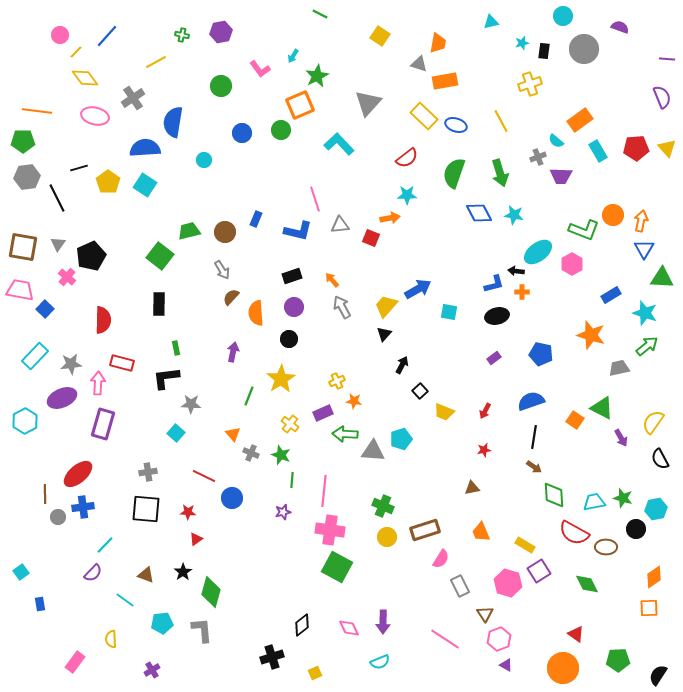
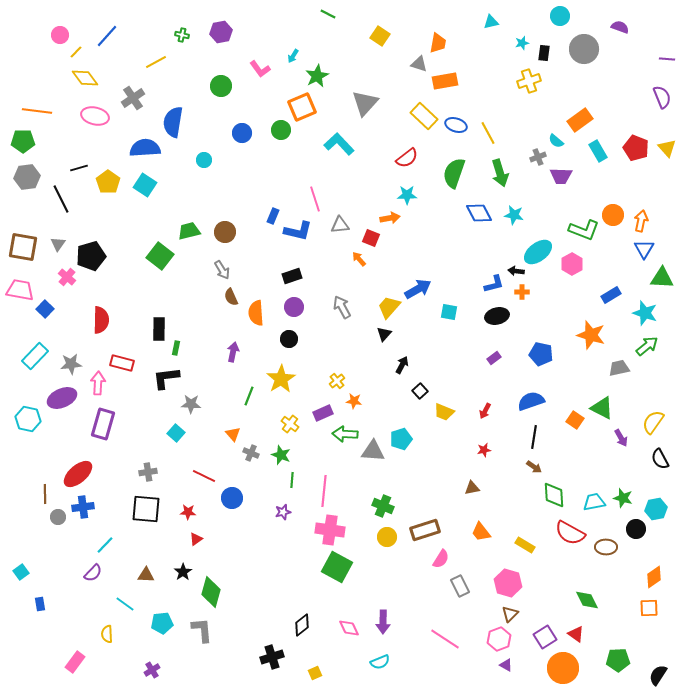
green line at (320, 14): moved 8 px right
cyan circle at (563, 16): moved 3 px left
black rectangle at (544, 51): moved 2 px down
yellow cross at (530, 84): moved 1 px left, 3 px up
gray triangle at (368, 103): moved 3 px left
orange square at (300, 105): moved 2 px right, 2 px down
yellow line at (501, 121): moved 13 px left, 12 px down
red pentagon at (636, 148): rotated 25 degrees clockwise
black line at (57, 198): moved 4 px right, 1 px down
blue rectangle at (256, 219): moved 17 px right, 3 px up
black pentagon at (91, 256): rotated 8 degrees clockwise
orange arrow at (332, 280): moved 27 px right, 21 px up
brown semicircle at (231, 297): rotated 66 degrees counterclockwise
black rectangle at (159, 304): moved 25 px down
yellow trapezoid at (386, 306): moved 3 px right, 1 px down
red semicircle at (103, 320): moved 2 px left
green rectangle at (176, 348): rotated 24 degrees clockwise
yellow cross at (337, 381): rotated 14 degrees counterclockwise
cyan hexagon at (25, 421): moved 3 px right, 2 px up; rotated 20 degrees counterclockwise
orange trapezoid at (481, 532): rotated 15 degrees counterclockwise
red semicircle at (574, 533): moved 4 px left
purple square at (539, 571): moved 6 px right, 66 px down
brown triangle at (146, 575): rotated 18 degrees counterclockwise
green diamond at (587, 584): moved 16 px down
cyan line at (125, 600): moved 4 px down
brown triangle at (485, 614): moved 25 px right; rotated 18 degrees clockwise
yellow semicircle at (111, 639): moved 4 px left, 5 px up
